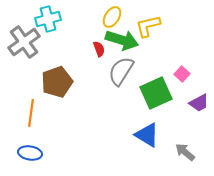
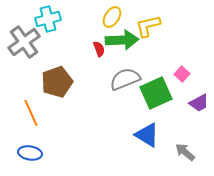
green arrow: rotated 20 degrees counterclockwise
gray semicircle: moved 4 px right, 8 px down; rotated 36 degrees clockwise
orange line: rotated 32 degrees counterclockwise
